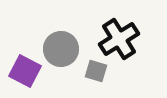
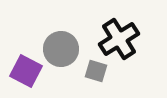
purple square: moved 1 px right
